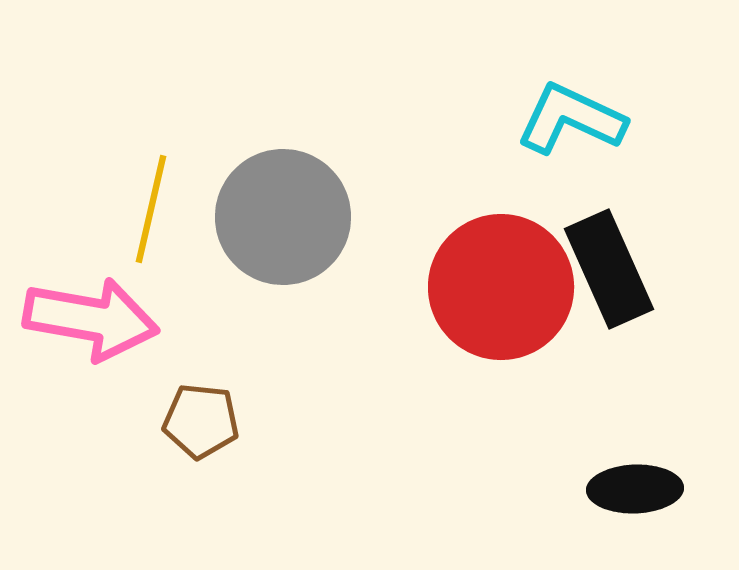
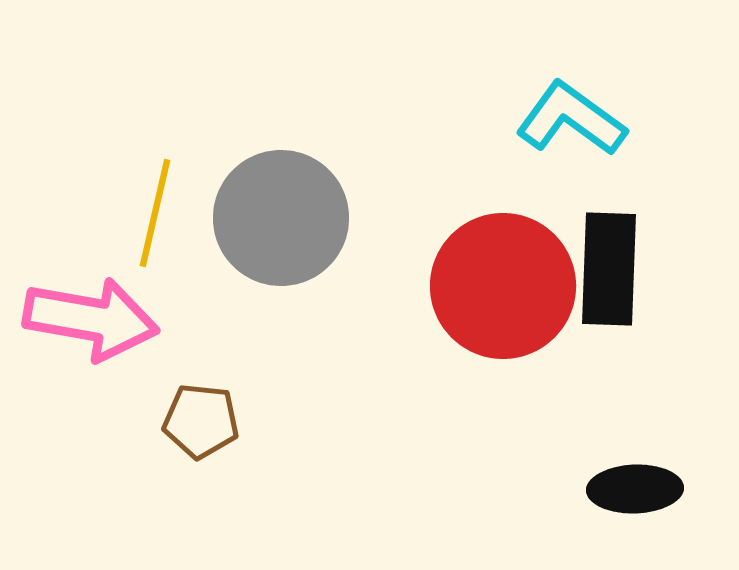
cyan L-shape: rotated 11 degrees clockwise
yellow line: moved 4 px right, 4 px down
gray circle: moved 2 px left, 1 px down
black rectangle: rotated 26 degrees clockwise
red circle: moved 2 px right, 1 px up
